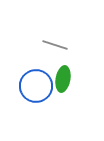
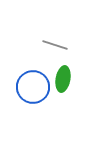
blue circle: moved 3 px left, 1 px down
